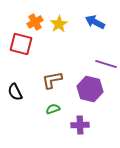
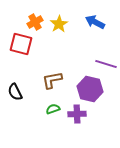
purple cross: moved 3 px left, 11 px up
